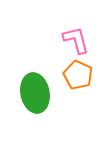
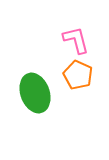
green ellipse: rotated 9 degrees counterclockwise
